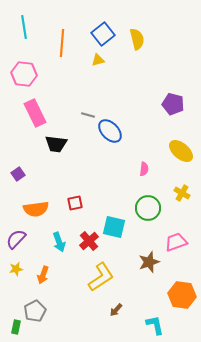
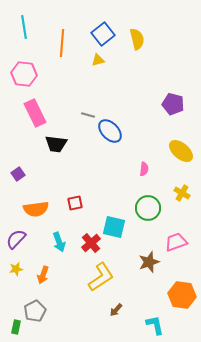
red cross: moved 2 px right, 2 px down
